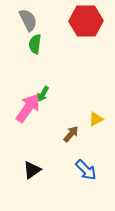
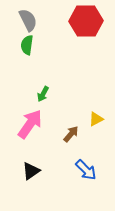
green semicircle: moved 8 px left, 1 px down
pink arrow: moved 2 px right, 16 px down
black triangle: moved 1 px left, 1 px down
